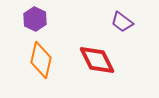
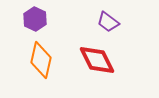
purple trapezoid: moved 14 px left
